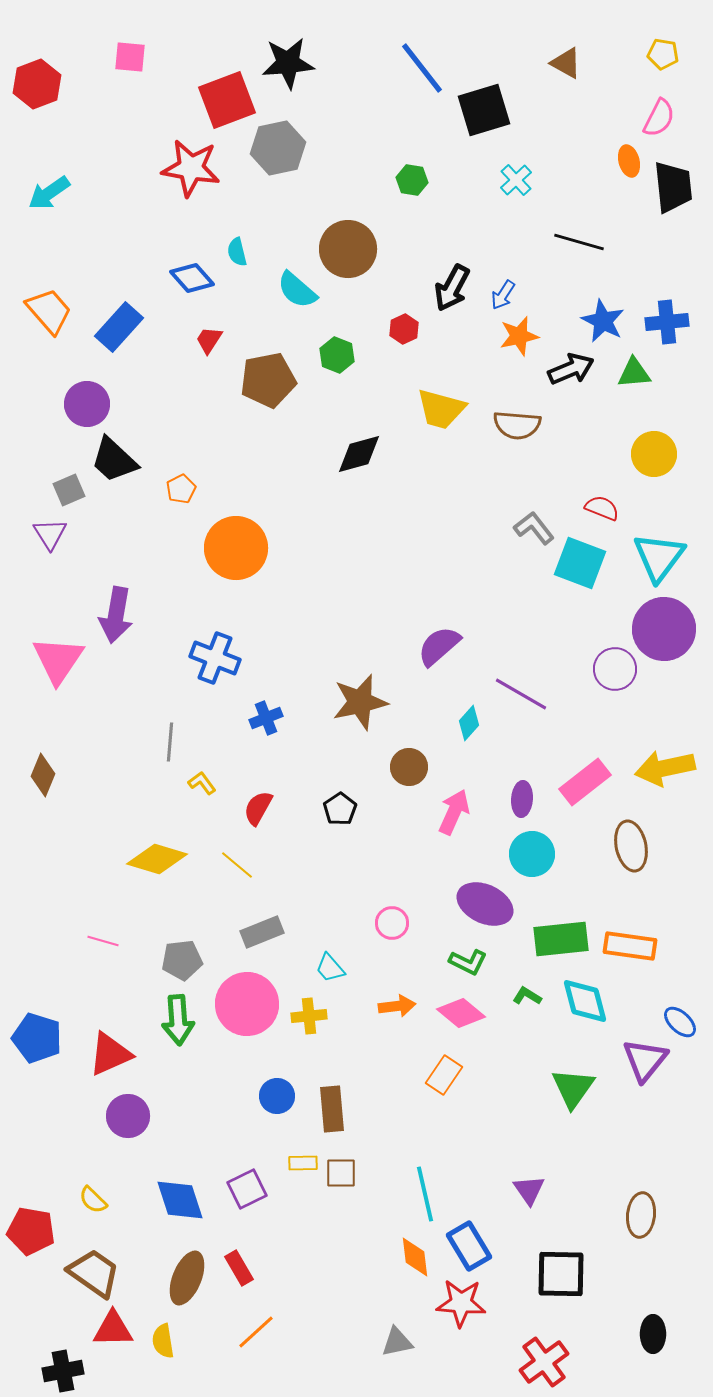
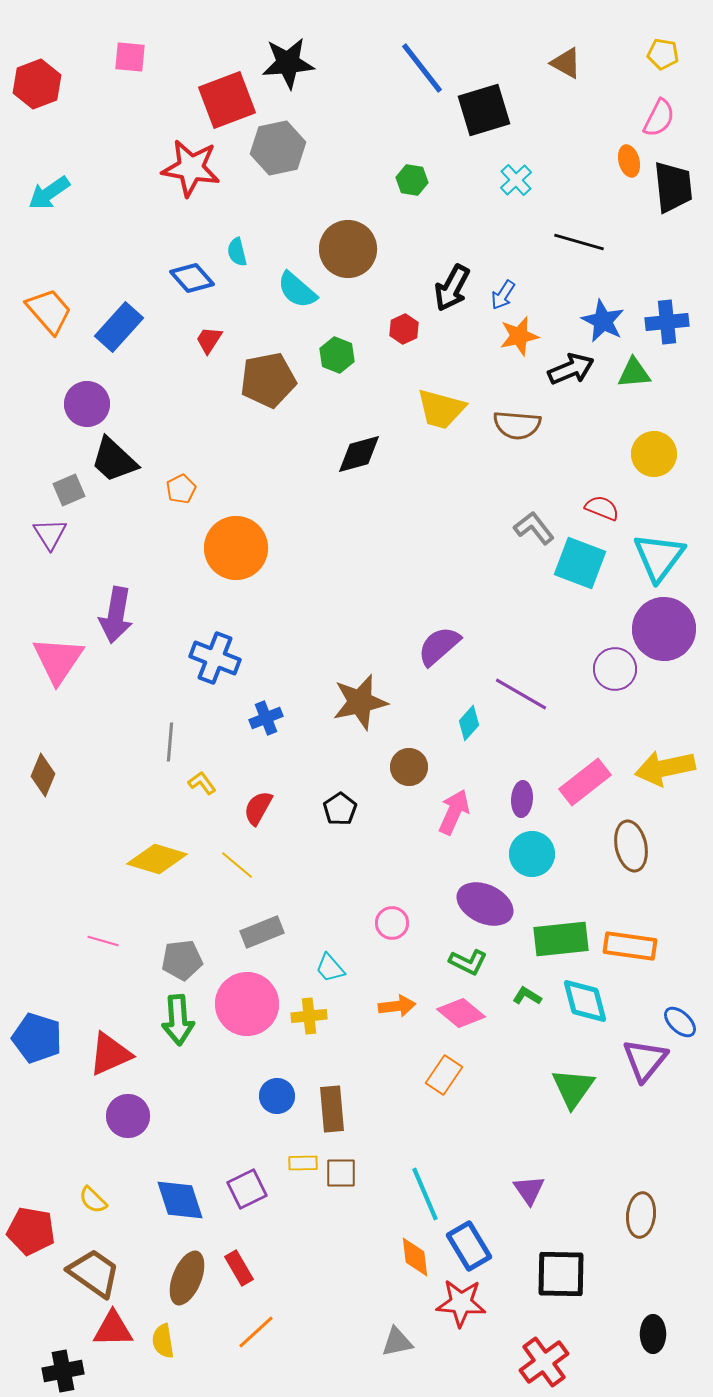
cyan line at (425, 1194): rotated 10 degrees counterclockwise
